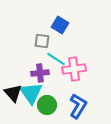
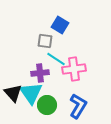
gray square: moved 3 px right
